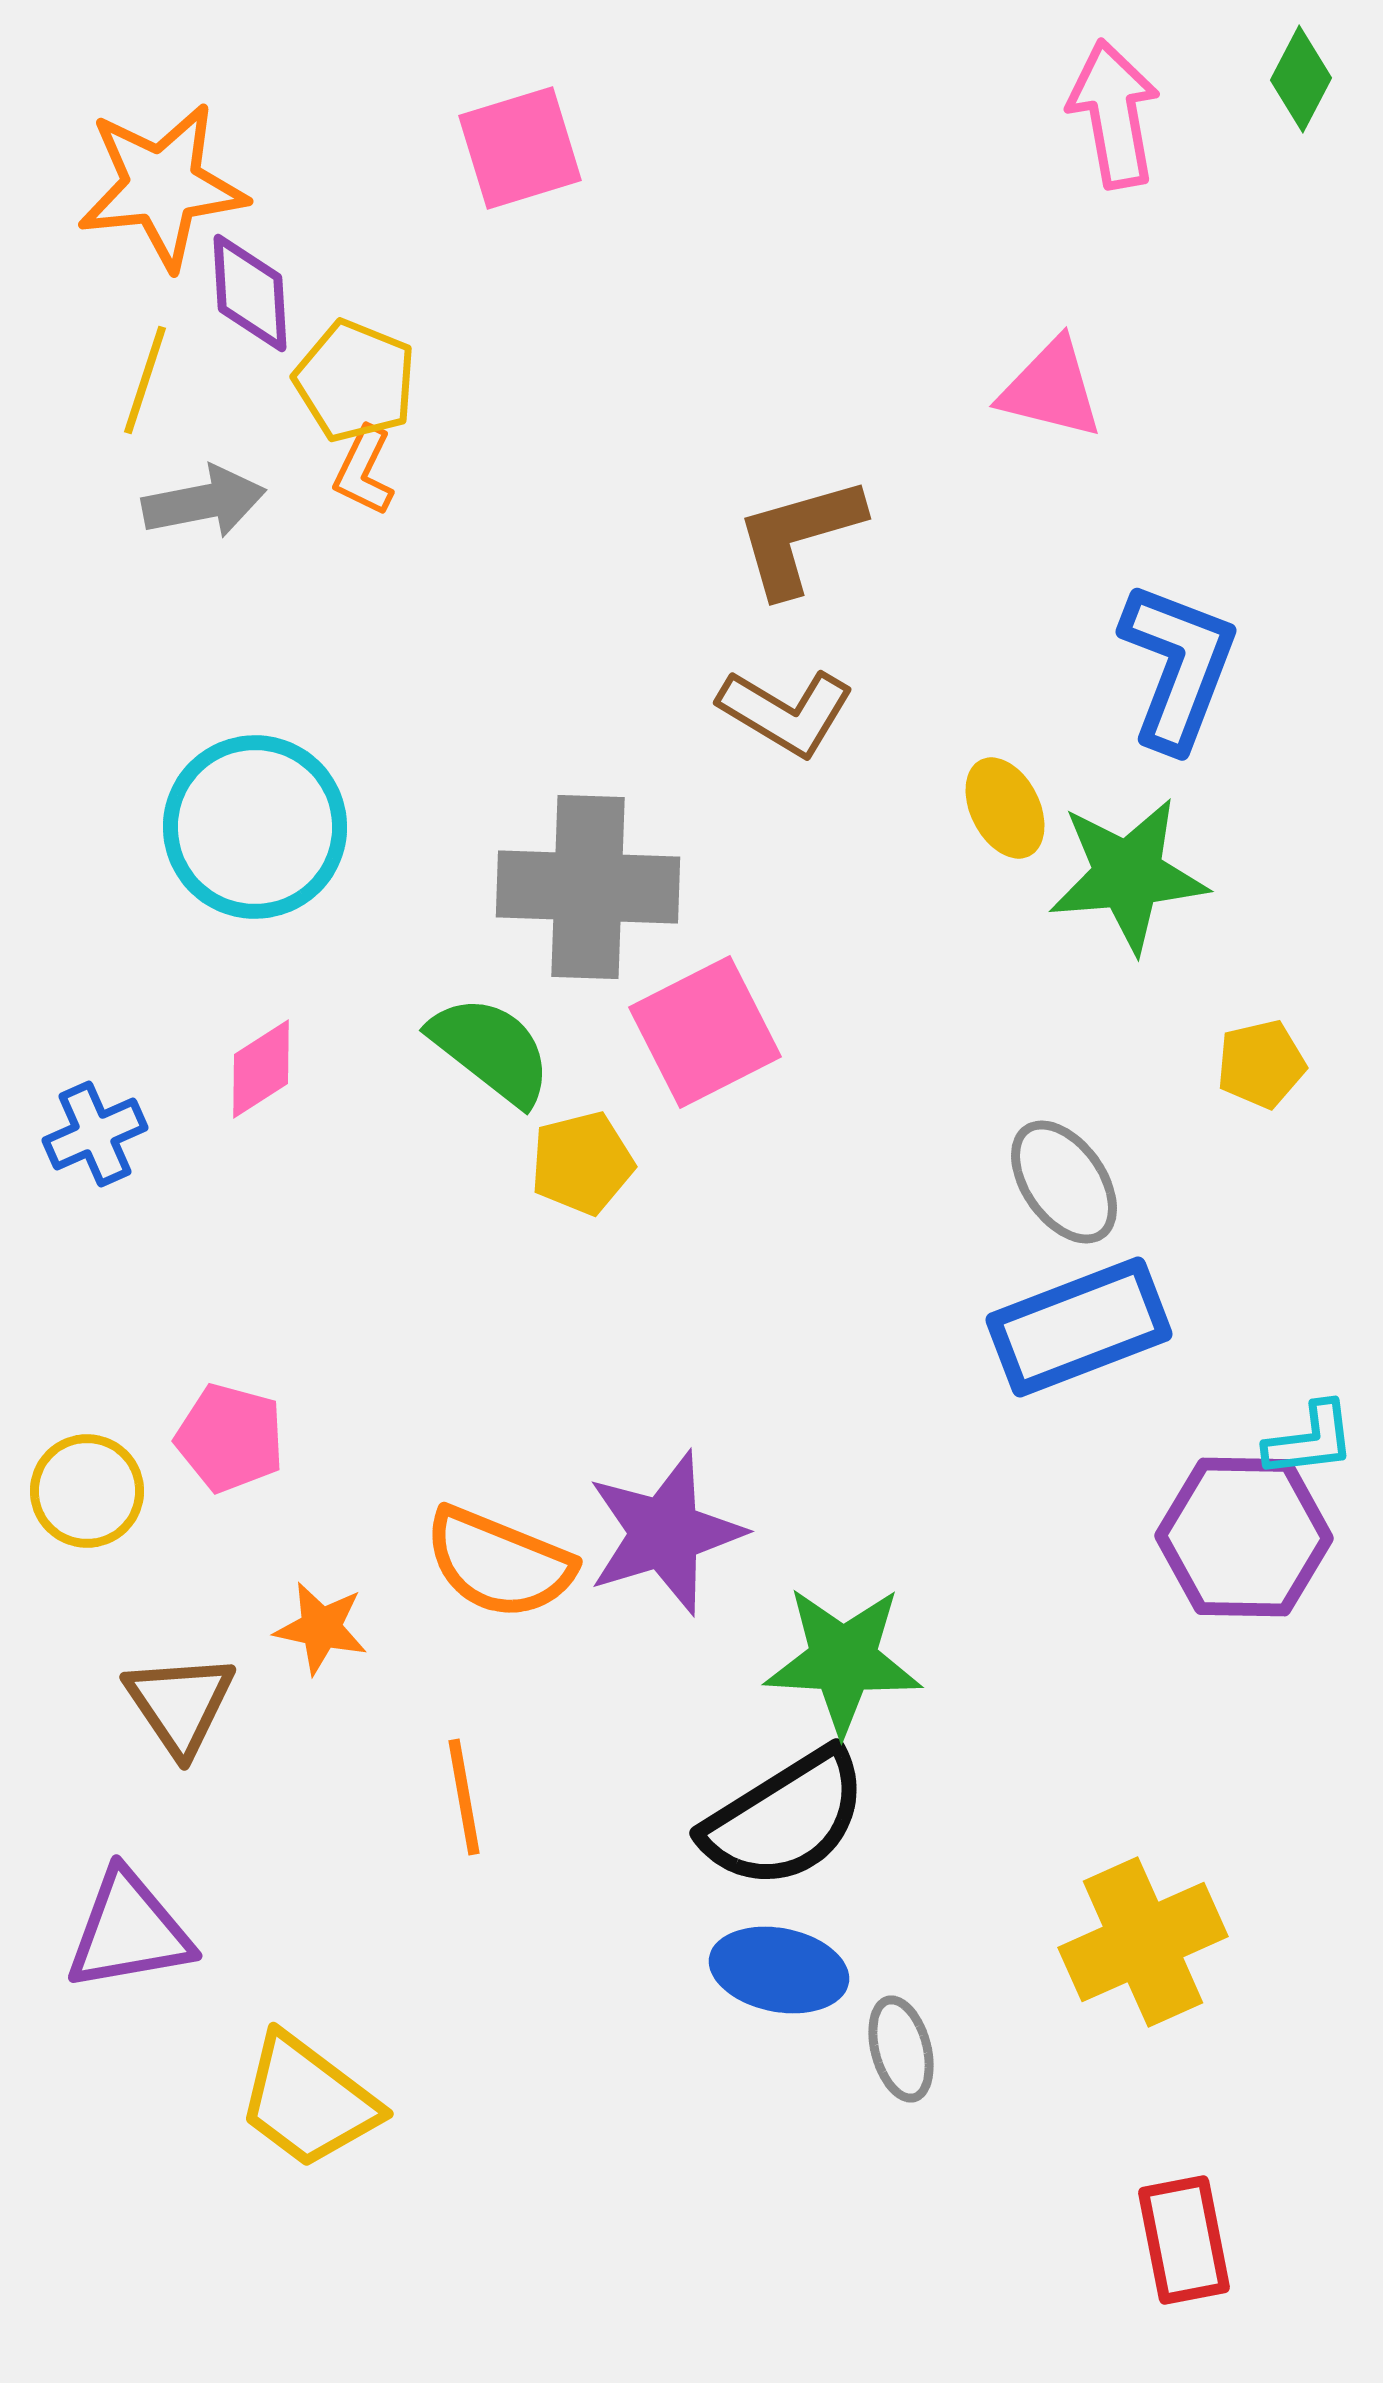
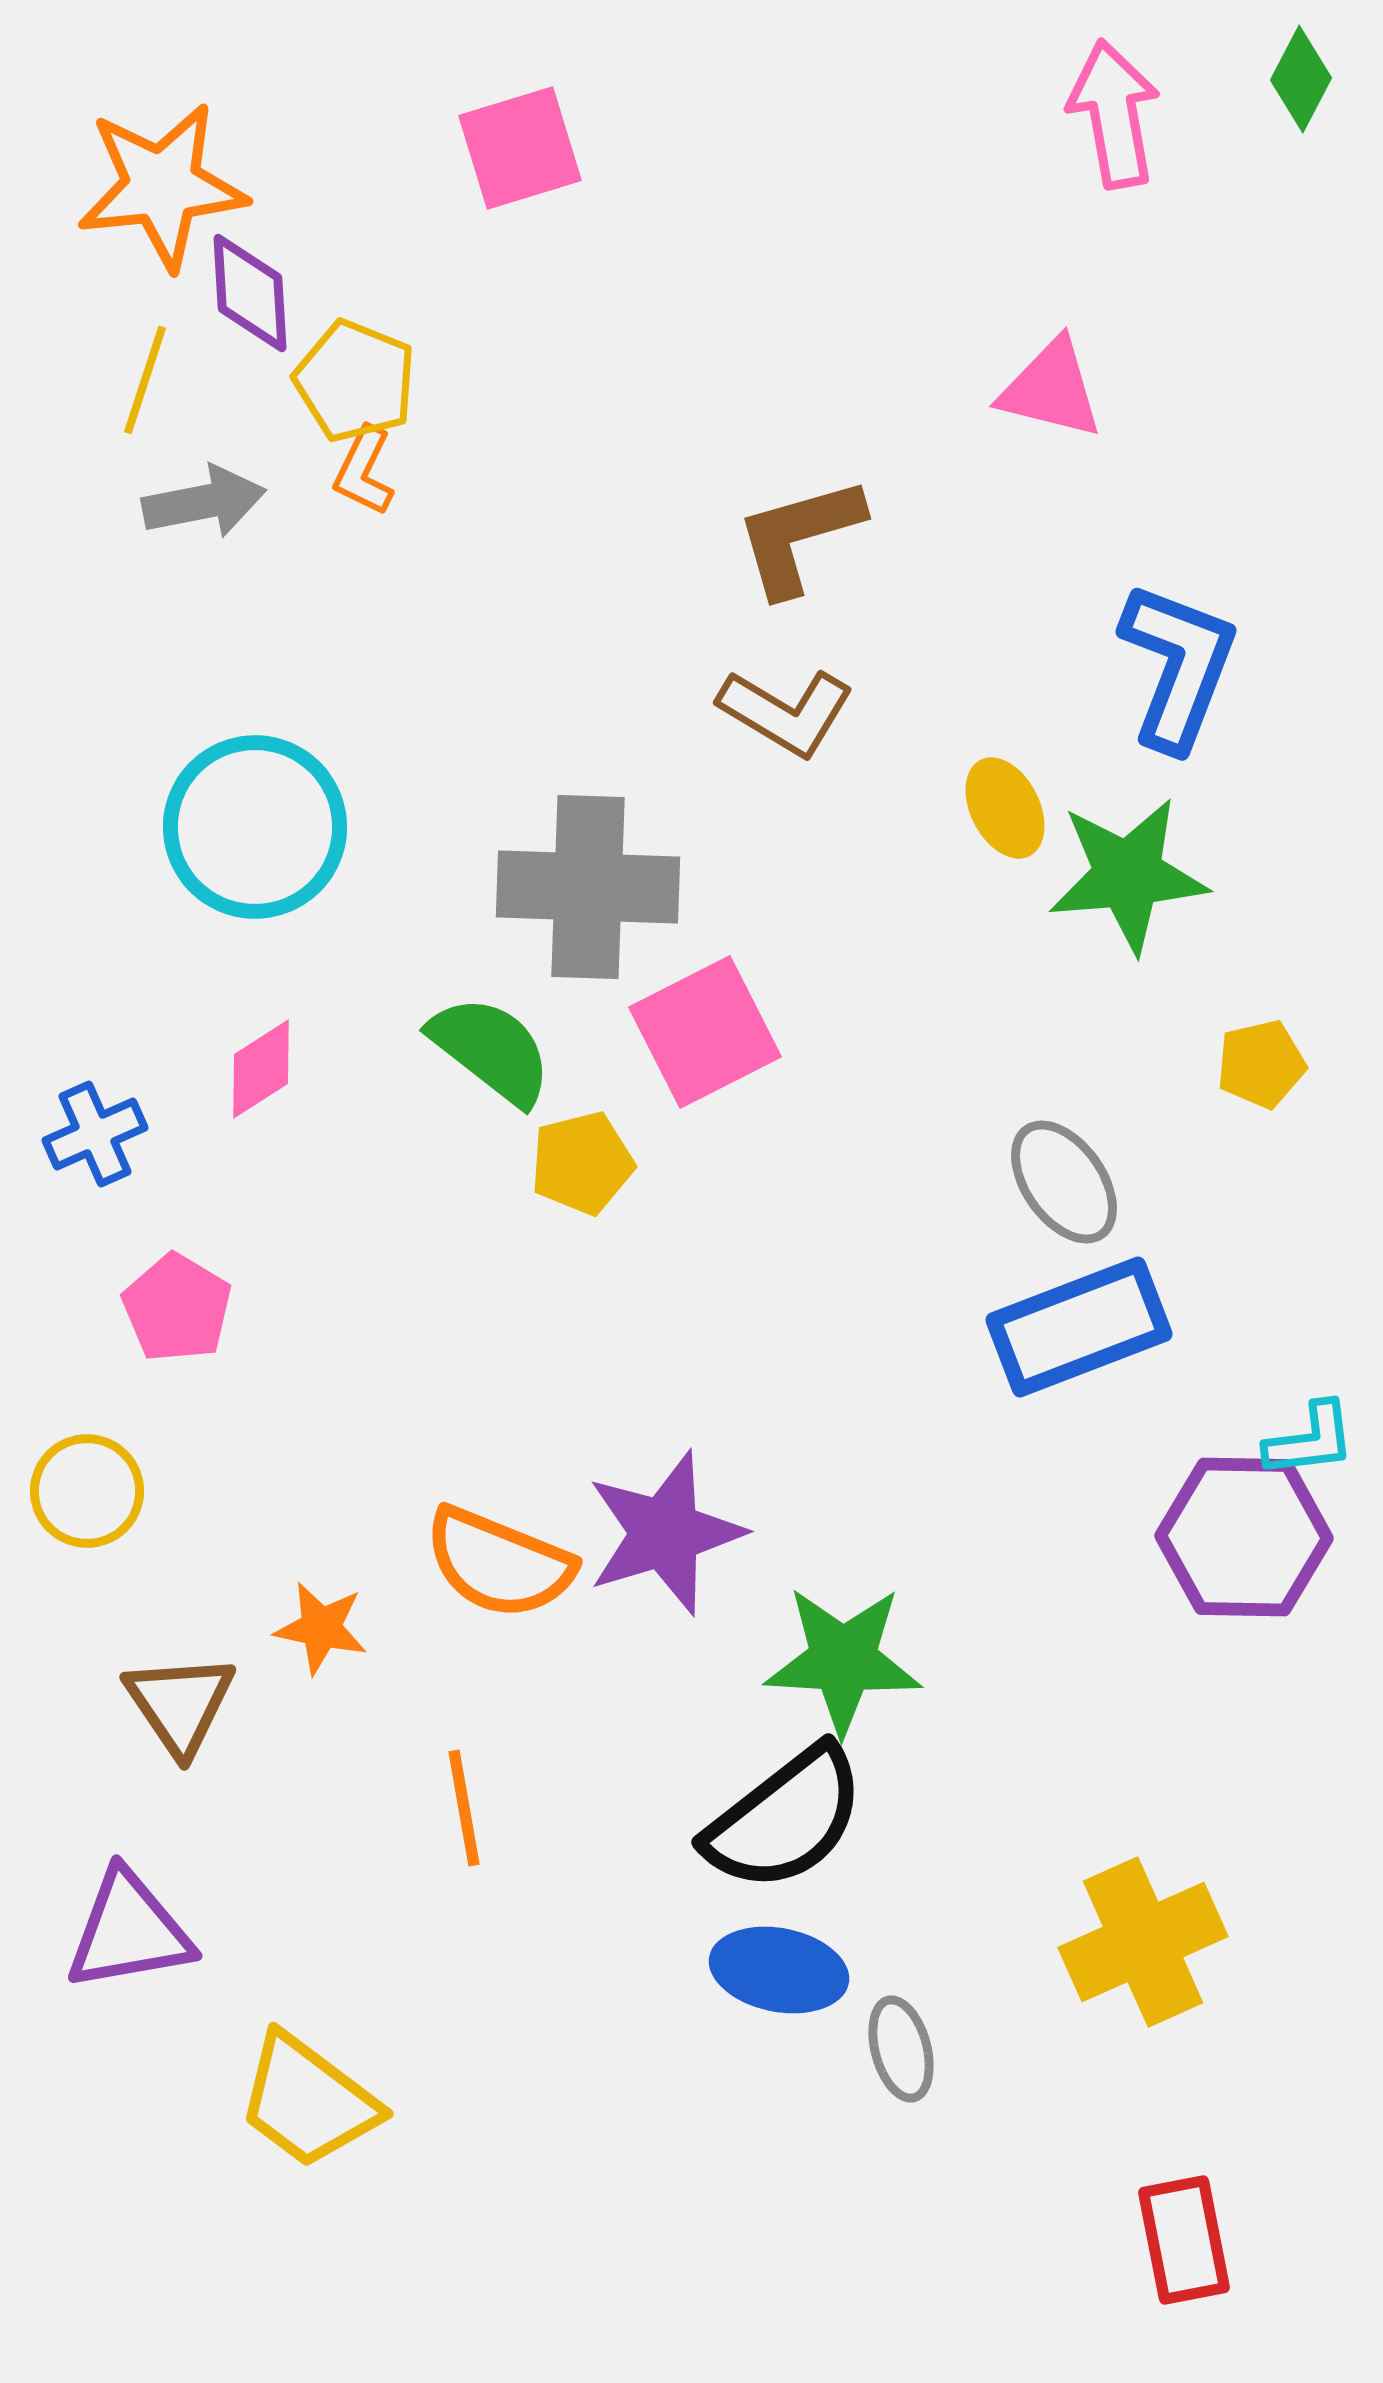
pink pentagon at (230, 1438): moved 53 px left, 130 px up; rotated 16 degrees clockwise
orange line at (464, 1797): moved 11 px down
black semicircle at (785, 1819): rotated 6 degrees counterclockwise
